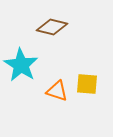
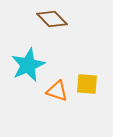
brown diamond: moved 8 px up; rotated 32 degrees clockwise
cyan star: moved 7 px right; rotated 16 degrees clockwise
